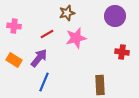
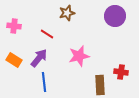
red line: rotated 64 degrees clockwise
pink star: moved 3 px right, 18 px down
red cross: moved 1 px left, 20 px down
blue line: rotated 30 degrees counterclockwise
